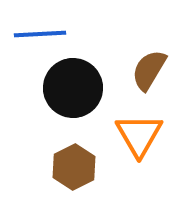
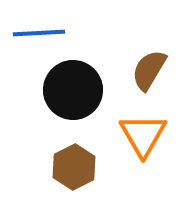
blue line: moved 1 px left, 1 px up
black circle: moved 2 px down
orange triangle: moved 4 px right
